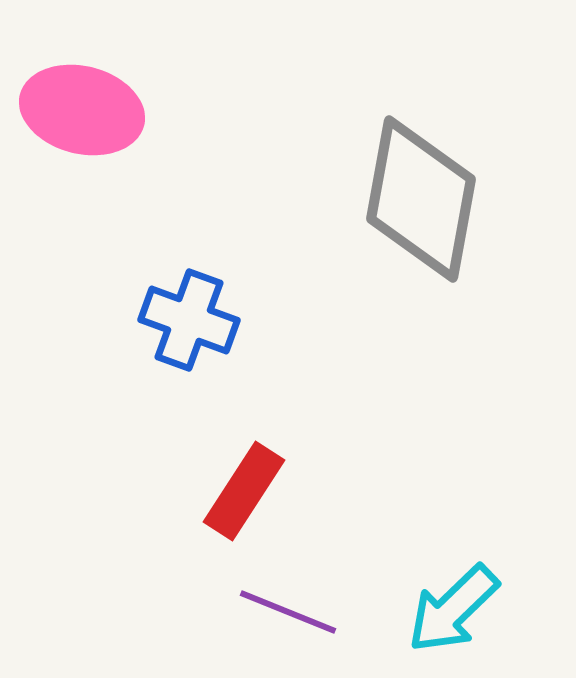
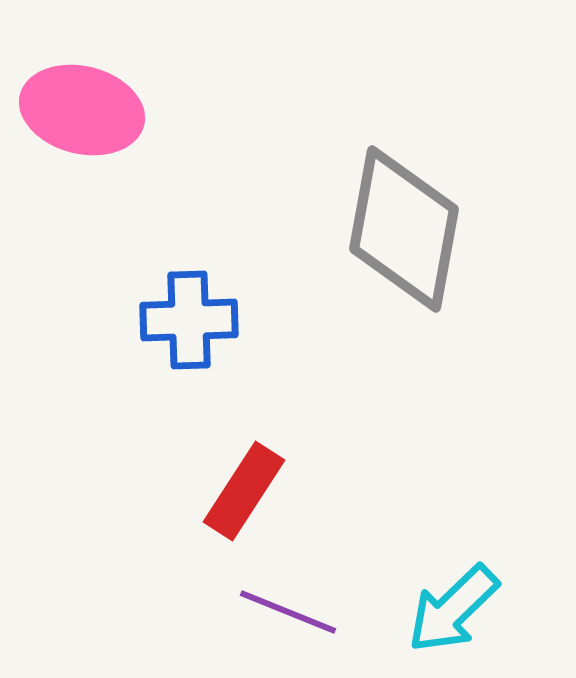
gray diamond: moved 17 px left, 30 px down
blue cross: rotated 22 degrees counterclockwise
